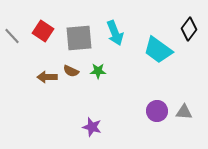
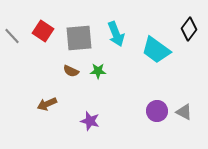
cyan arrow: moved 1 px right, 1 px down
cyan trapezoid: moved 2 px left
brown arrow: moved 27 px down; rotated 24 degrees counterclockwise
gray triangle: rotated 24 degrees clockwise
purple star: moved 2 px left, 6 px up
